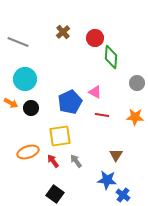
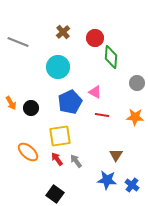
cyan circle: moved 33 px right, 12 px up
orange arrow: rotated 32 degrees clockwise
orange ellipse: rotated 60 degrees clockwise
red arrow: moved 4 px right, 2 px up
blue cross: moved 9 px right, 10 px up
